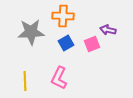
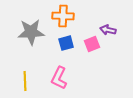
blue square: rotated 14 degrees clockwise
